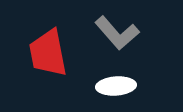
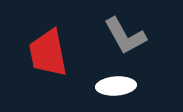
gray L-shape: moved 8 px right, 3 px down; rotated 12 degrees clockwise
